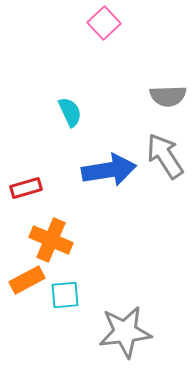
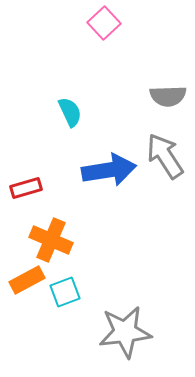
cyan square: moved 3 px up; rotated 16 degrees counterclockwise
